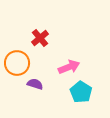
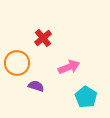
red cross: moved 3 px right
purple semicircle: moved 1 px right, 2 px down
cyan pentagon: moved 5 px right, 5 px down
